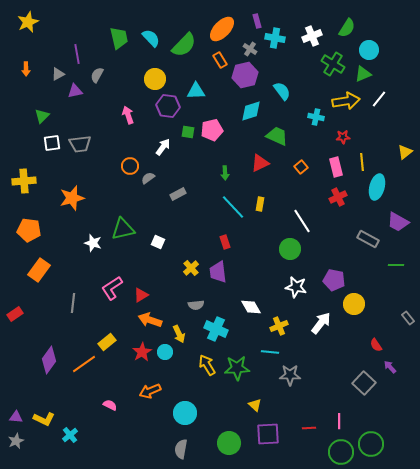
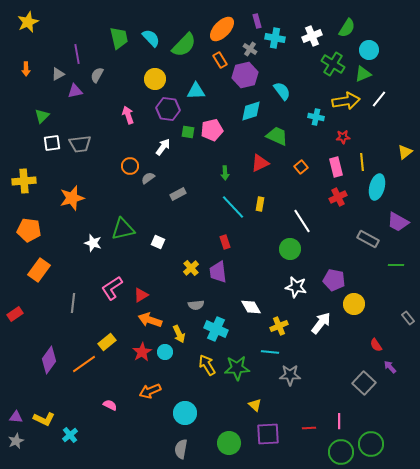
purple hexagon at (168, 106): moved 3 px down
